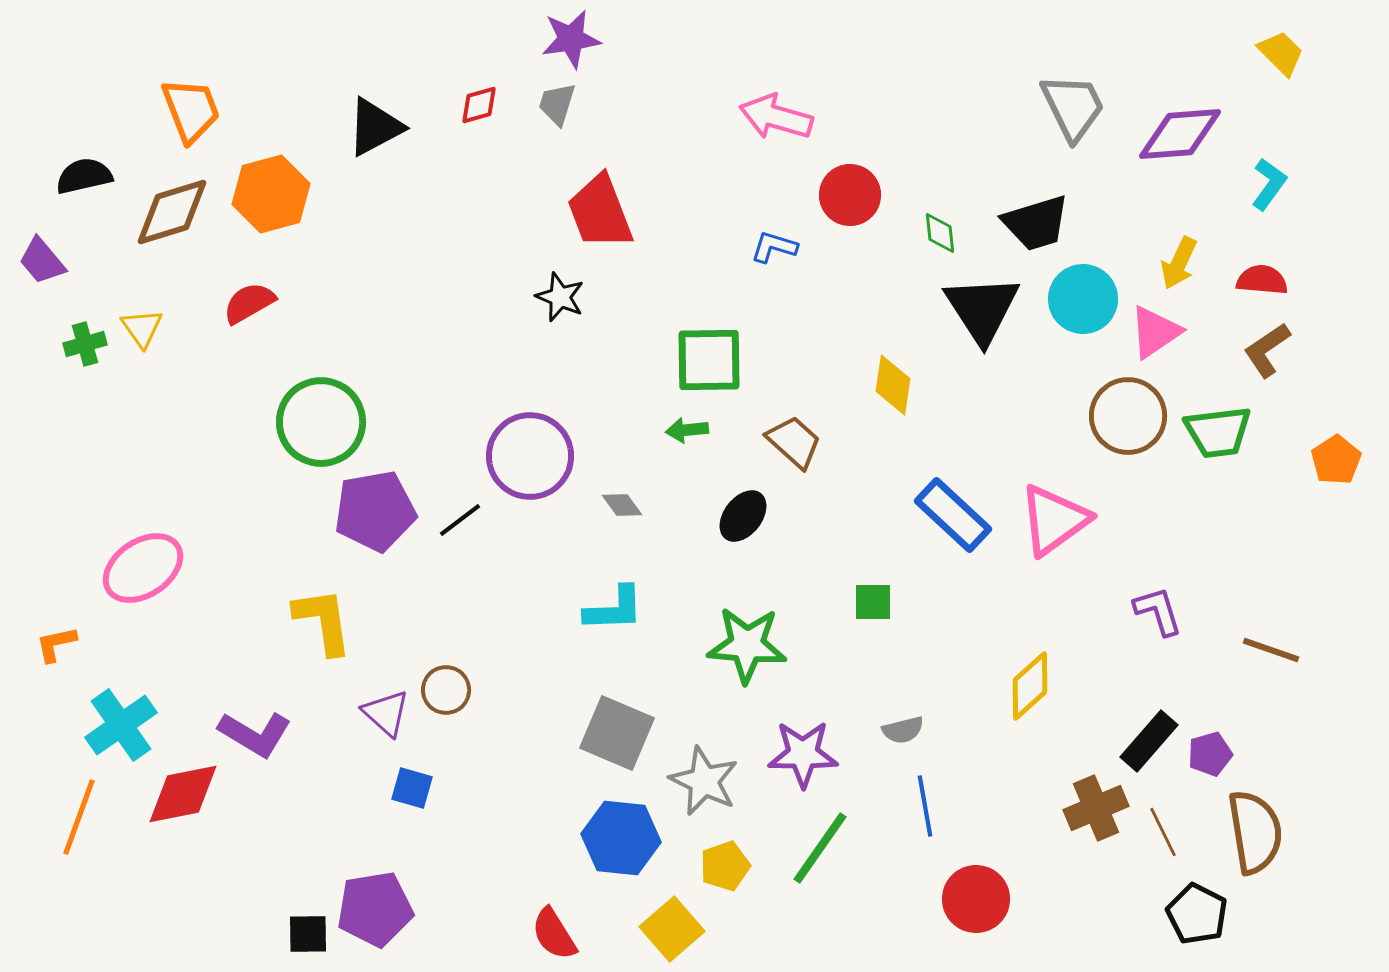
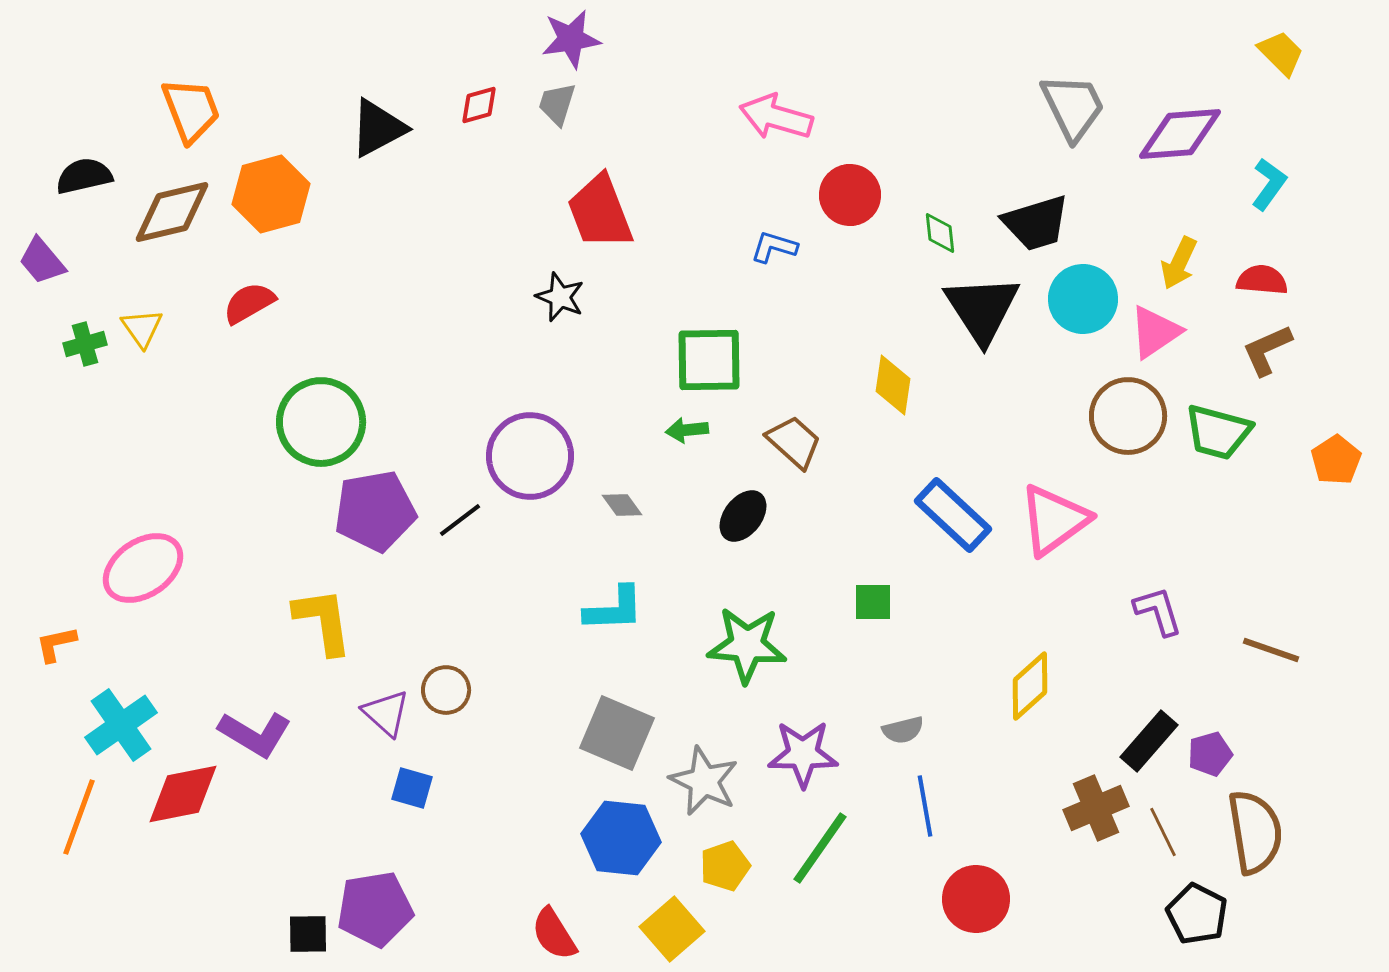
black triangle at (375, 127): moved 3 px right, 1 px down
brown diamond at (172, 212): rotated 4 degrees clockwise
brown L-shape at (1267, 350): rotated 10 degrees clockwise
green trapezoid at (1218, 432): rotated 22 degrees clockwise
